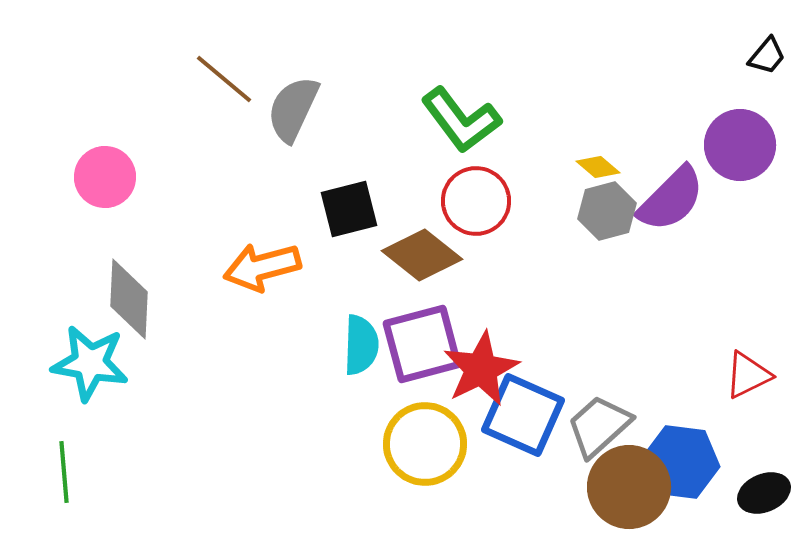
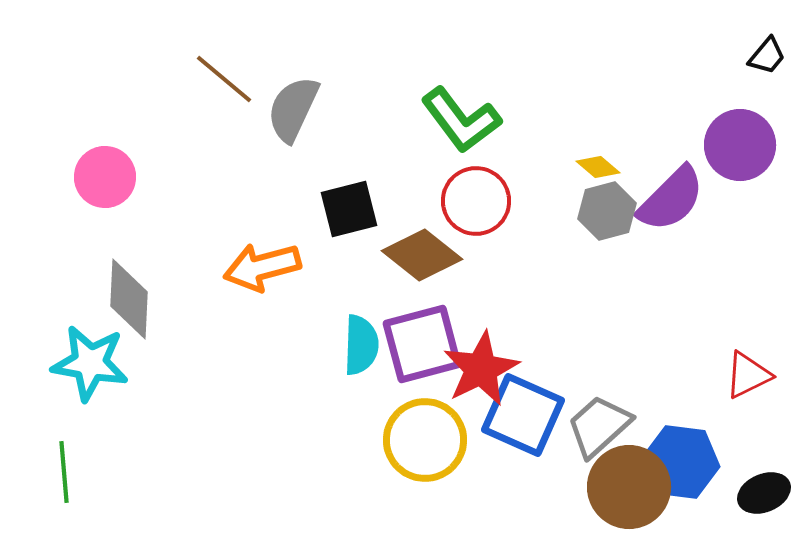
yellow circle: moved 4 px up
